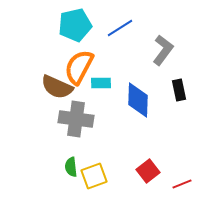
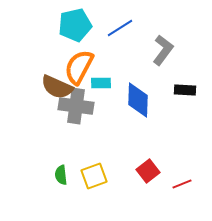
black rectangle: moved 6 px right; rotated 75 degrees counterclockwise
gray cross: moved 13 px up
green semicircle: moved 10 px left, 8 px down
